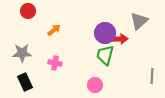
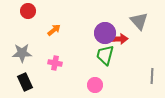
gray triangle: rotated 30 degrees counterclockwise
